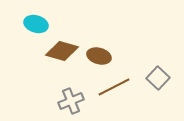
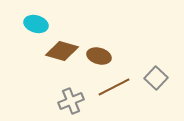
gray square: moved 2 px left
